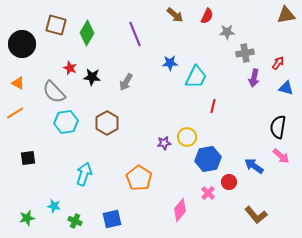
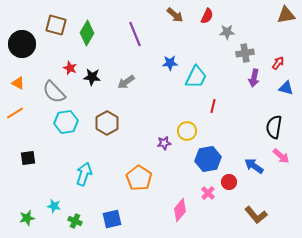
gray arrow: rotated 24 degrees clockwise
black semicircle: moved 4 px left
yellow circle: moved 6 px up
